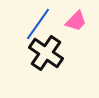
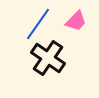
black cross: moved 2 px right, 5 px down
